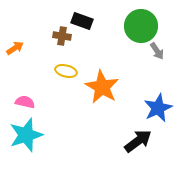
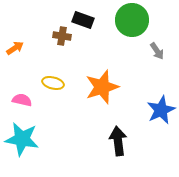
black rectangle: moved 1 px right, 1 px up
green circle: moved 9 px left, 6 px up
yellow ellipse: moved 13 px left, 12 px down
orange star: rotated 24 degrees clockwise
pink semicircle: moved 3 px left, 2 px up
blue star: moved 3 px right, 2 px down
cyan star: moved 4 px left, 4 px down; rotated 28 degrees clockwise
black arrow: moved 20 px left; rotated 60 degrees counterclockwise
